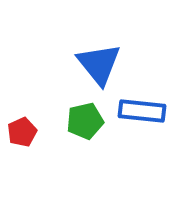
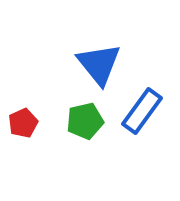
blue rectangle: rotated 60 degrees counterclockwise
red pentagon: moved 1 px right, 9 px up
